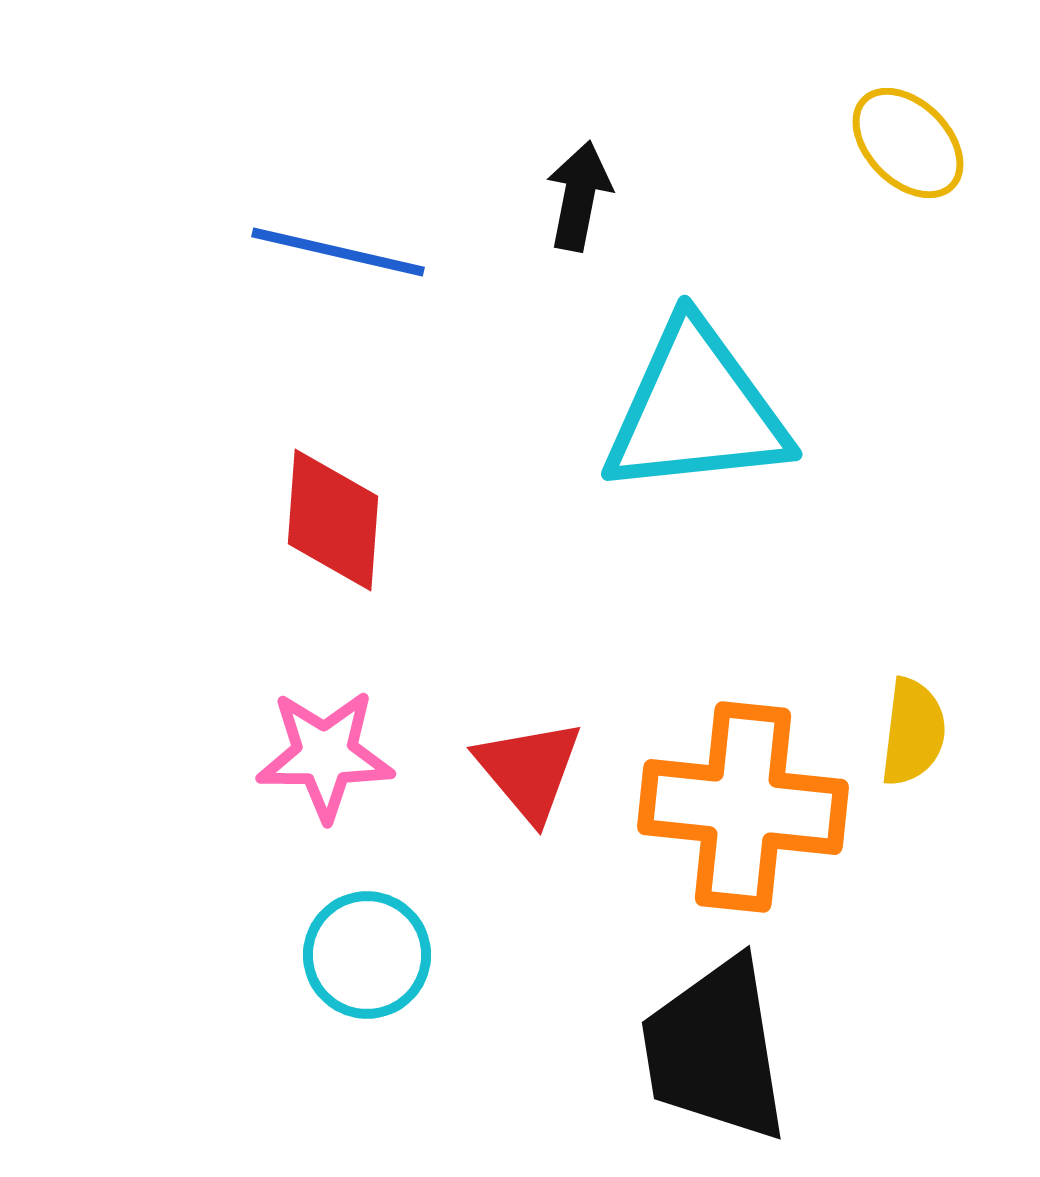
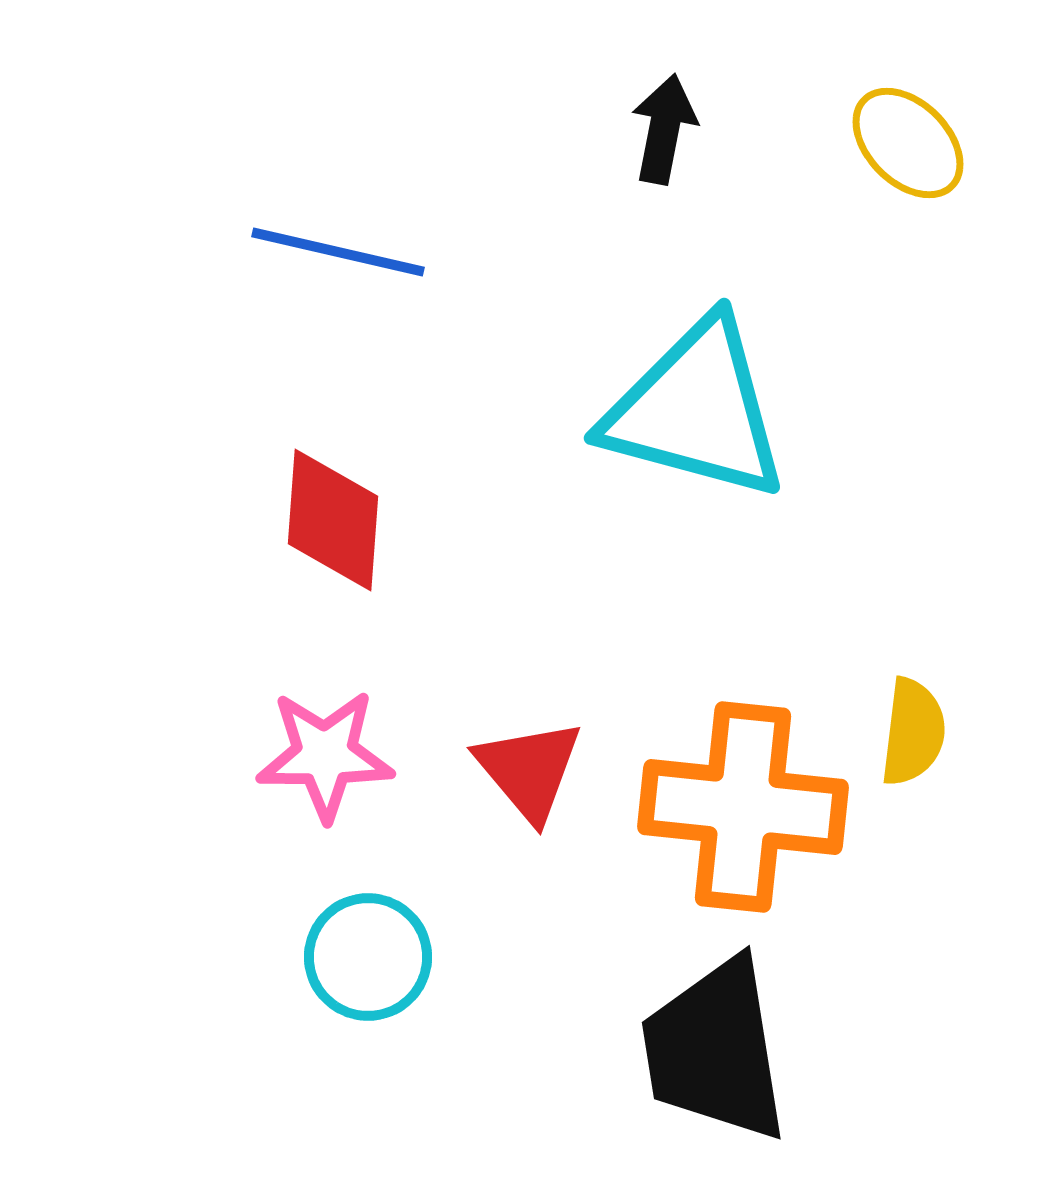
black arrow: moved 85 px right, 67 px up
cyan triangle: rotated 21 degrees clockwise
cyan circle: moved 1 px right, 2 px down
